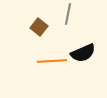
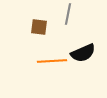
brown square: rotated 30 degrees counterclockwise
